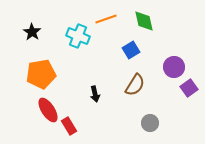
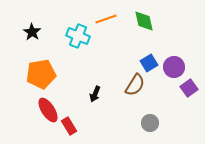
blue square: moved 18 px right, 13 px down
black arrow: rotated 35 degrees clockwise
